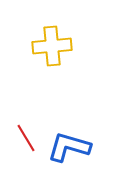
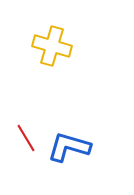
yellow cross: rotated 21 degrees clockwise
